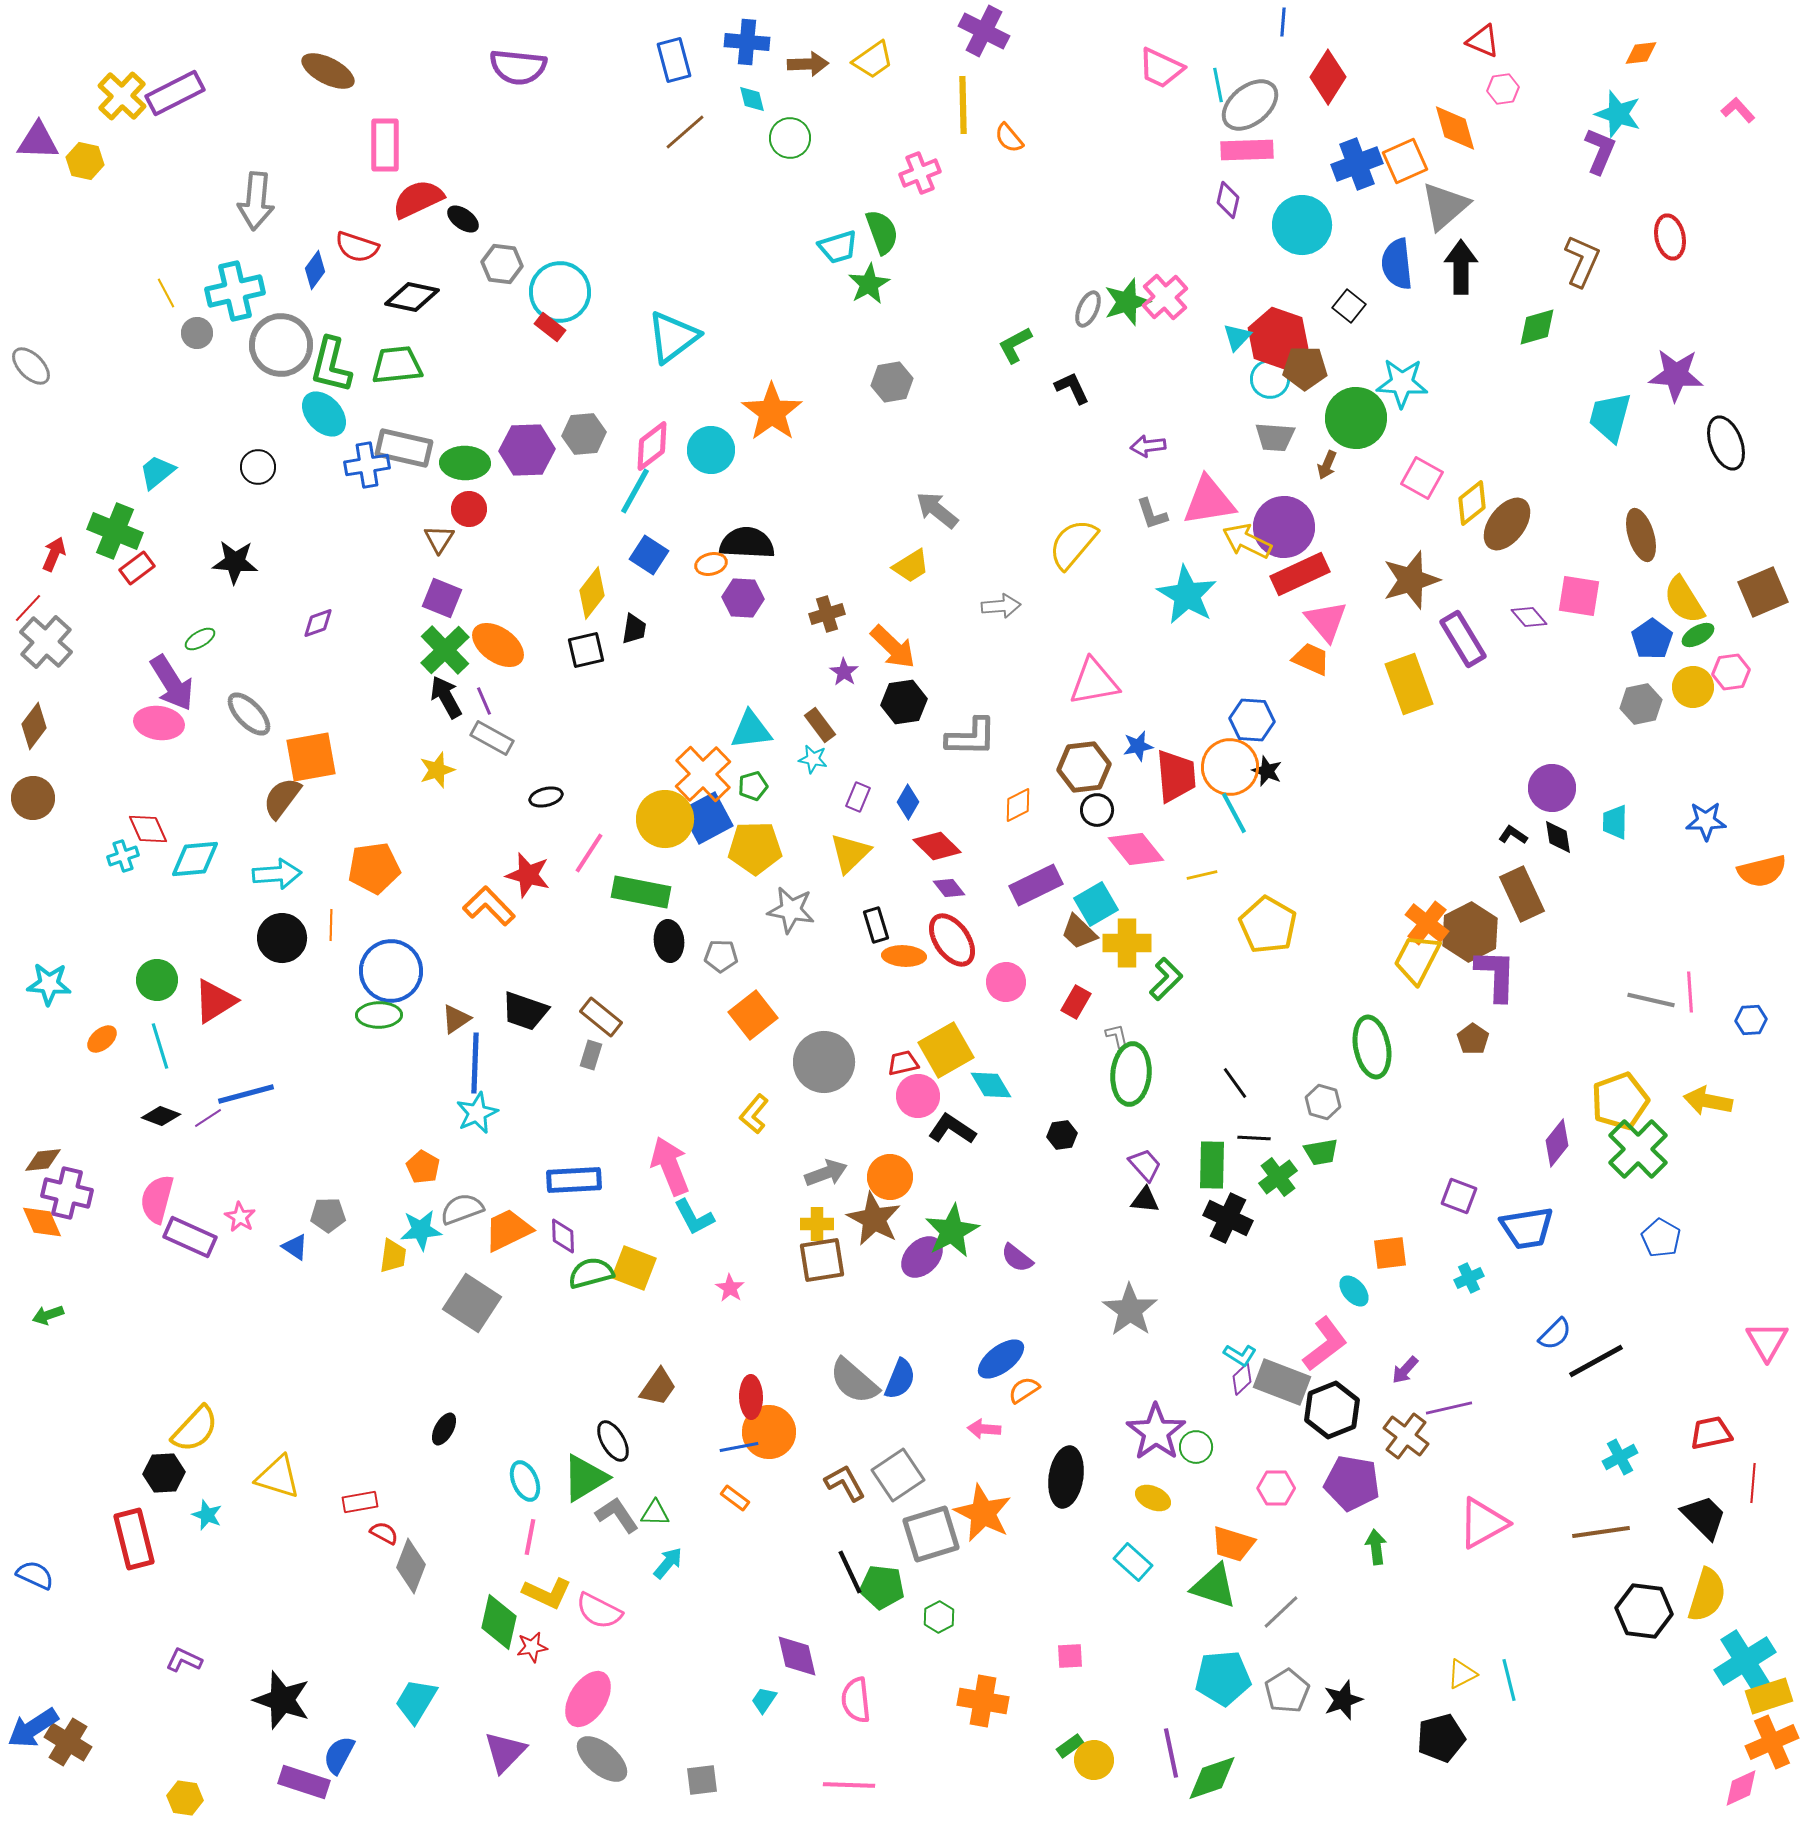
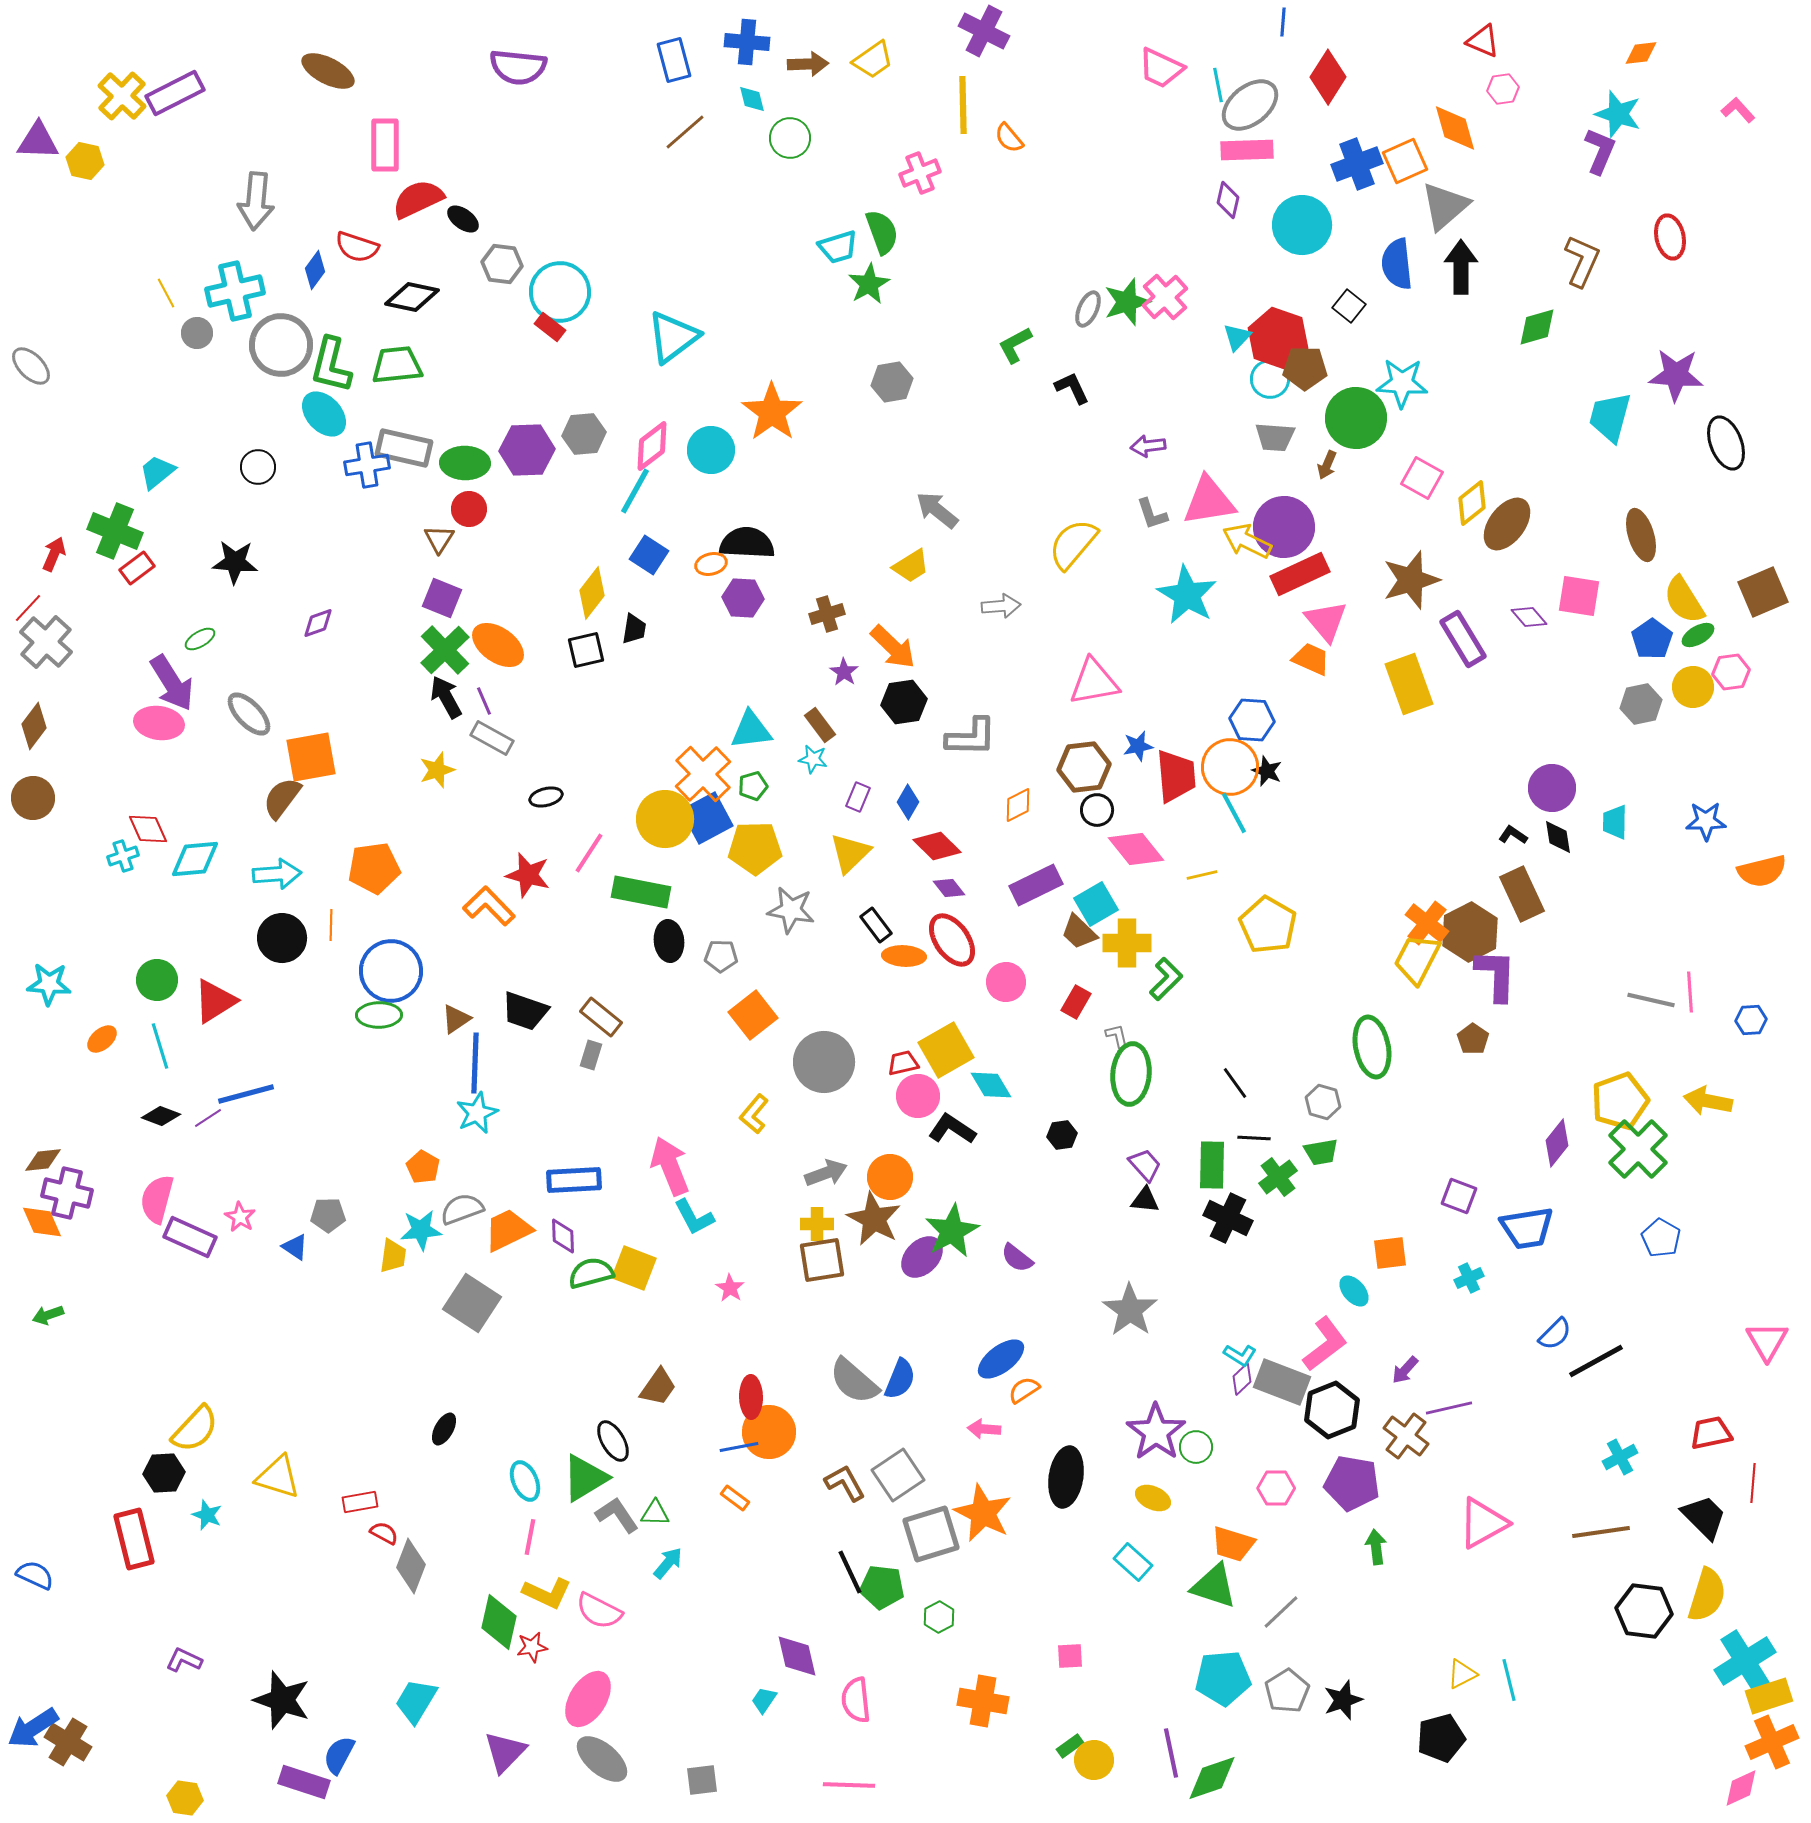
black rectangle at (876, 925): rotated 20 degrees counterclockwise
